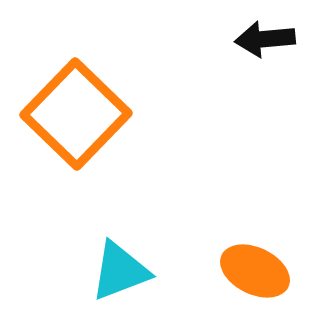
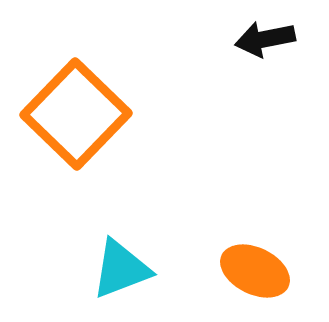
black arrow: rotated 6 degrees counterclockwise
cyan triangle: moved 1 px right, 2 px up
